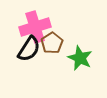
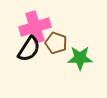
brown pentagon: moved 4 px right; rotated 20 degrees counterclockwise
green star: rotated 25 degrees counterclockwise
